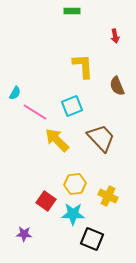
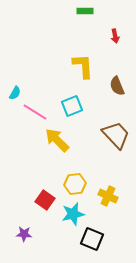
green rectangle: moved 13 px right
brown trapezoid: moved 15 px right, 3 px up
red square: moved 1 px left, 1 px up
cyan star: rotated 15 degrees counterclockwise
